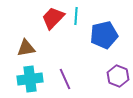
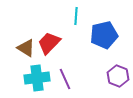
red trapezoid: moved 4 px left, 25 px down
brown triangle: rotated 42 degrees clockwise
cyan cross: moved 7 px right, 1 px up
